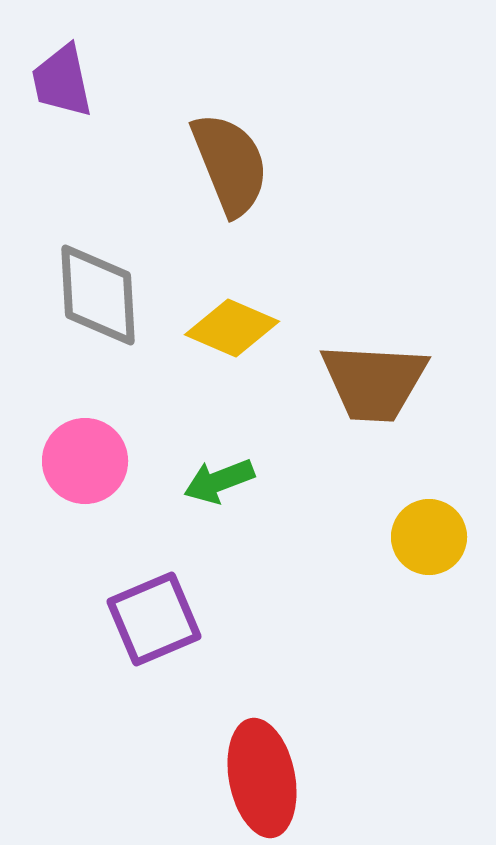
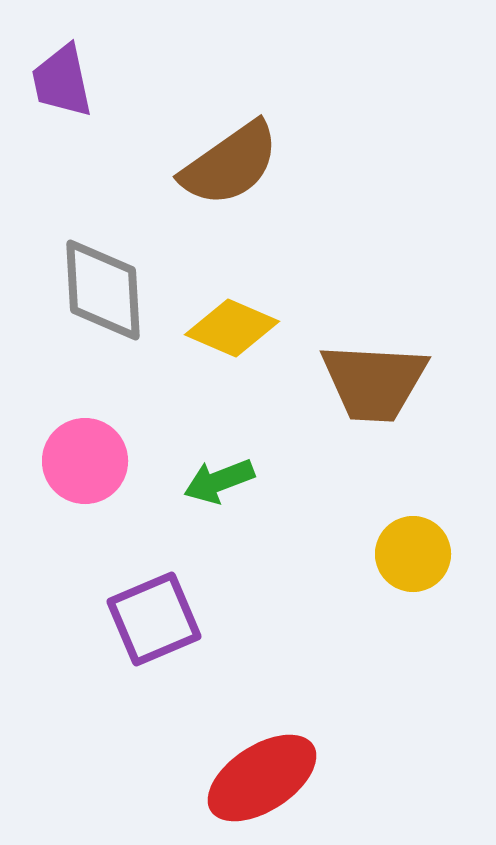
brown semicircle: rotated 77 degrees clockwise
gray diamond: moved 5 px right, 5 px up
yellow circle: moved 16 px left, 17 px down
red ellipse: rotated 68 degrees clockwise
